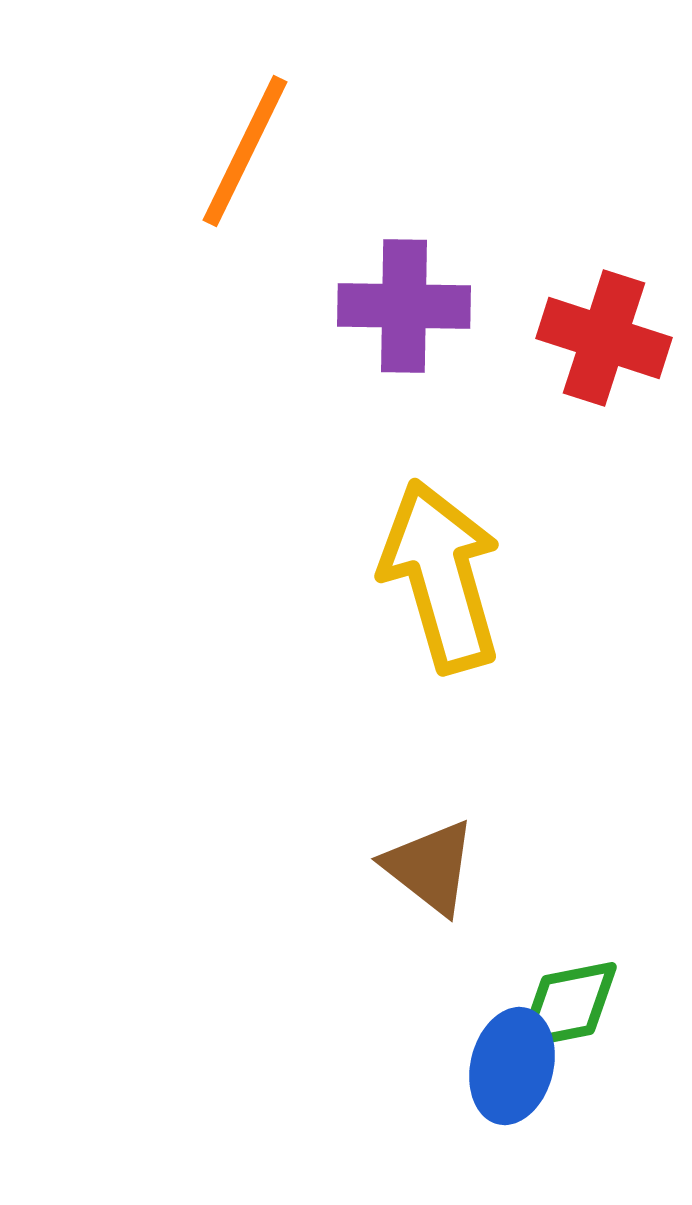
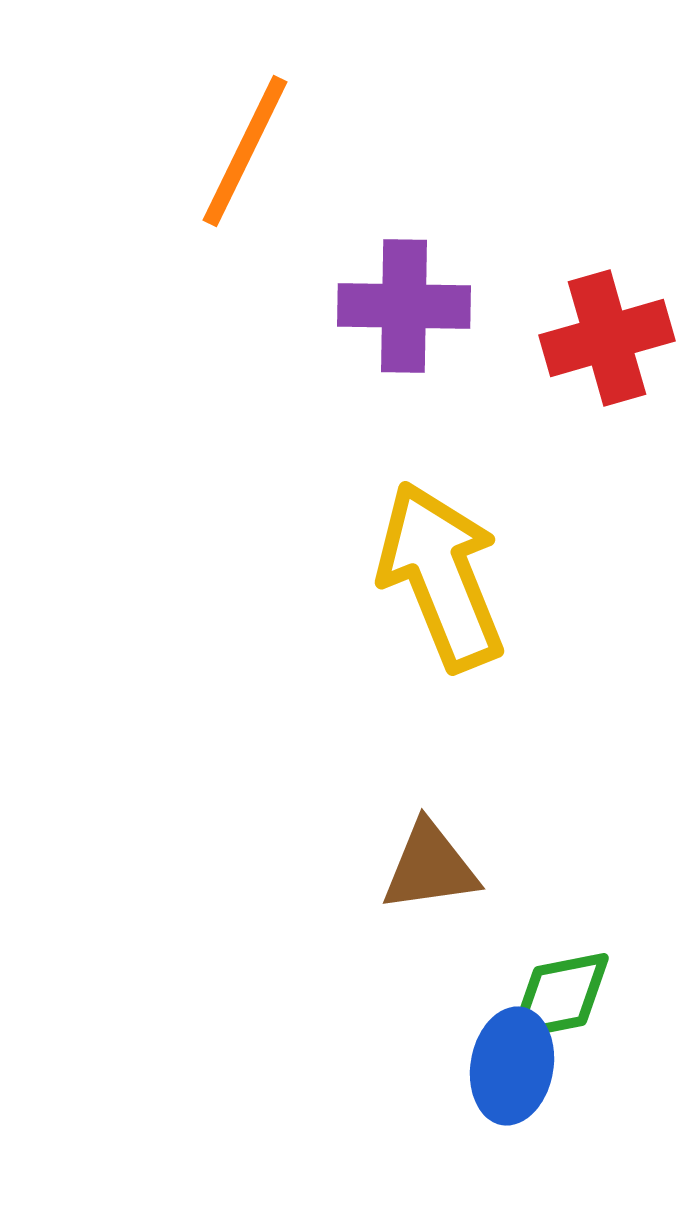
red cross: moved 3 px right; rotated 34 degrees counterclockwise
yellow arrow: rotated 6 degrees counterclockwise
brown triangle: rotated 46 degrees counterclockwise
green diamond: moved 8 px left, 9 px up
blue ellipse: rotated 4 degrees counterclockwise
